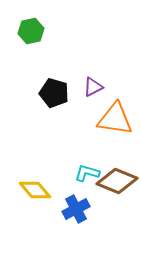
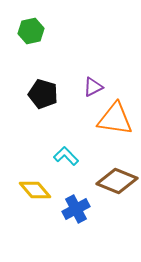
black pentagon: moved 11 px left, 1 px down
cyan L-shape: moved 21 px left, 17 px up; rotated 30 degrees clockwise
